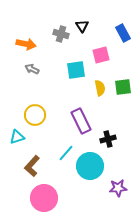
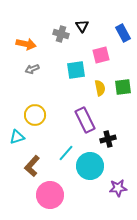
gray arrow: rotated 48 degrees counterclockwise
purple rectangle: moved 4 px right, 1 px up
pink circle: moved 6 px right, 3 px up
